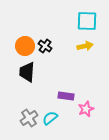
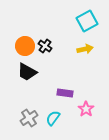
cyan square: rotated 30 degrees counterclockwise
yellow arrow: moved 3 px down
black trapezoid: rotated 65 degrees counterclockwise
purple rectangle: moved 1 px left, 3 px up
pink star: rotated 14 degrees counterclockwise
cyan semicircle: moved 3 px right; rotated 14 degrees counterclockwise
